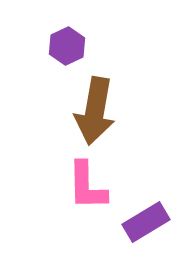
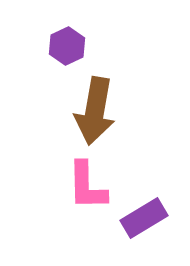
purple rectangle: moved 2 px left, 4 px up
